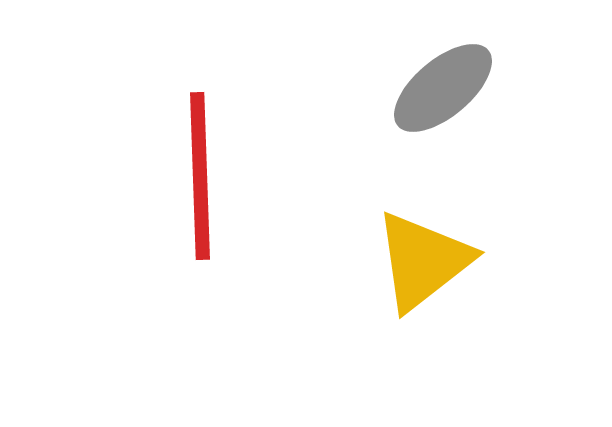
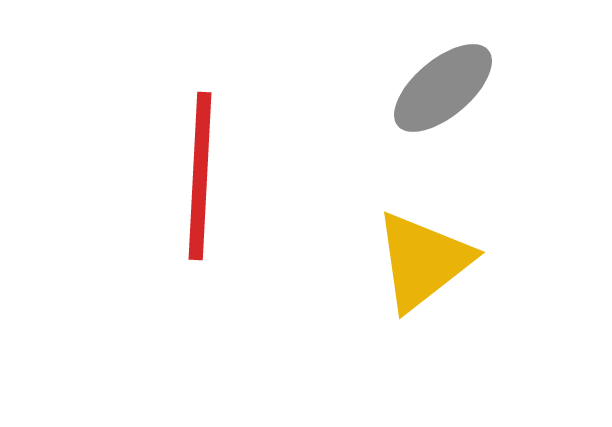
red line: rotated 5 degrees clockwise
